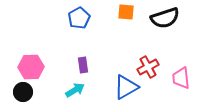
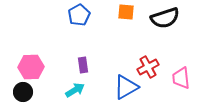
blue pentagon: moved 3 px up
